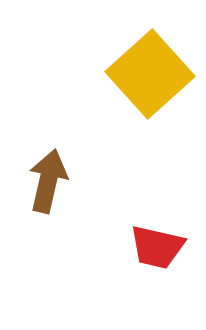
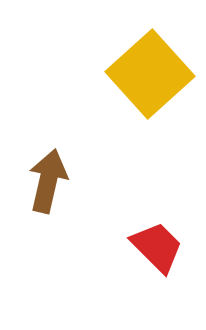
red trapezoid: rotated 148 degrees counterclockwise
